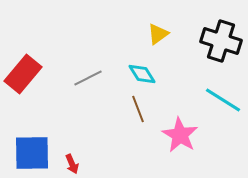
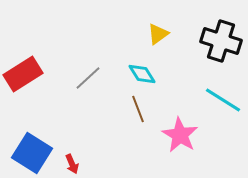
red rectangle: rotated 18 degrees clockwise
gray line: rotated 16 degrees counterclockwise
blue square: rotated 33 degrees clockwise
